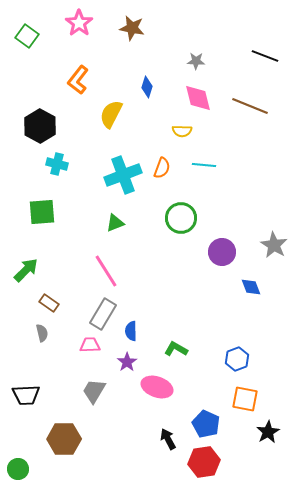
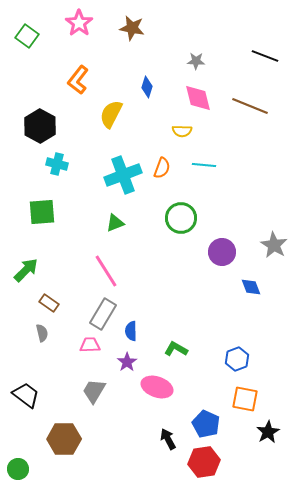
black trapezoid at (26, 395): rotated 140 degrees counterclockwise
